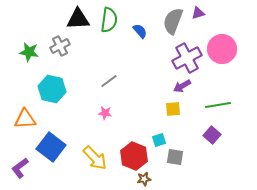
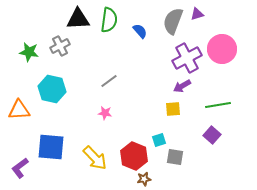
purple triangle: moved 1 px left, 1 px down
orange triangle: moved 6 px left, 9 px up
blue square: rotated 32 degrees counterclockwise
